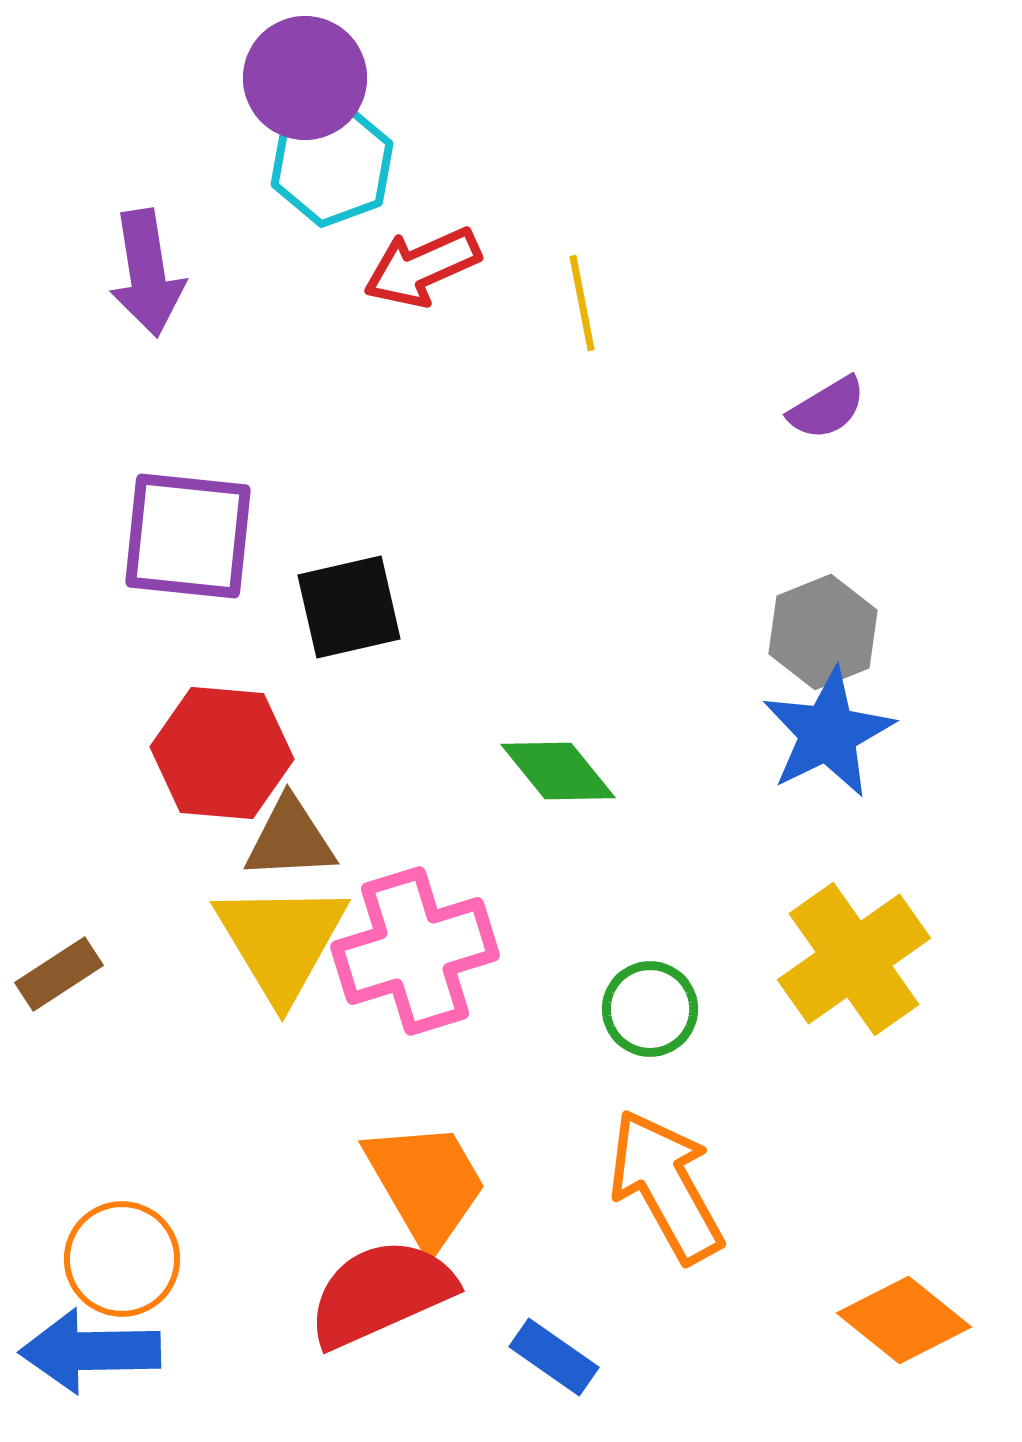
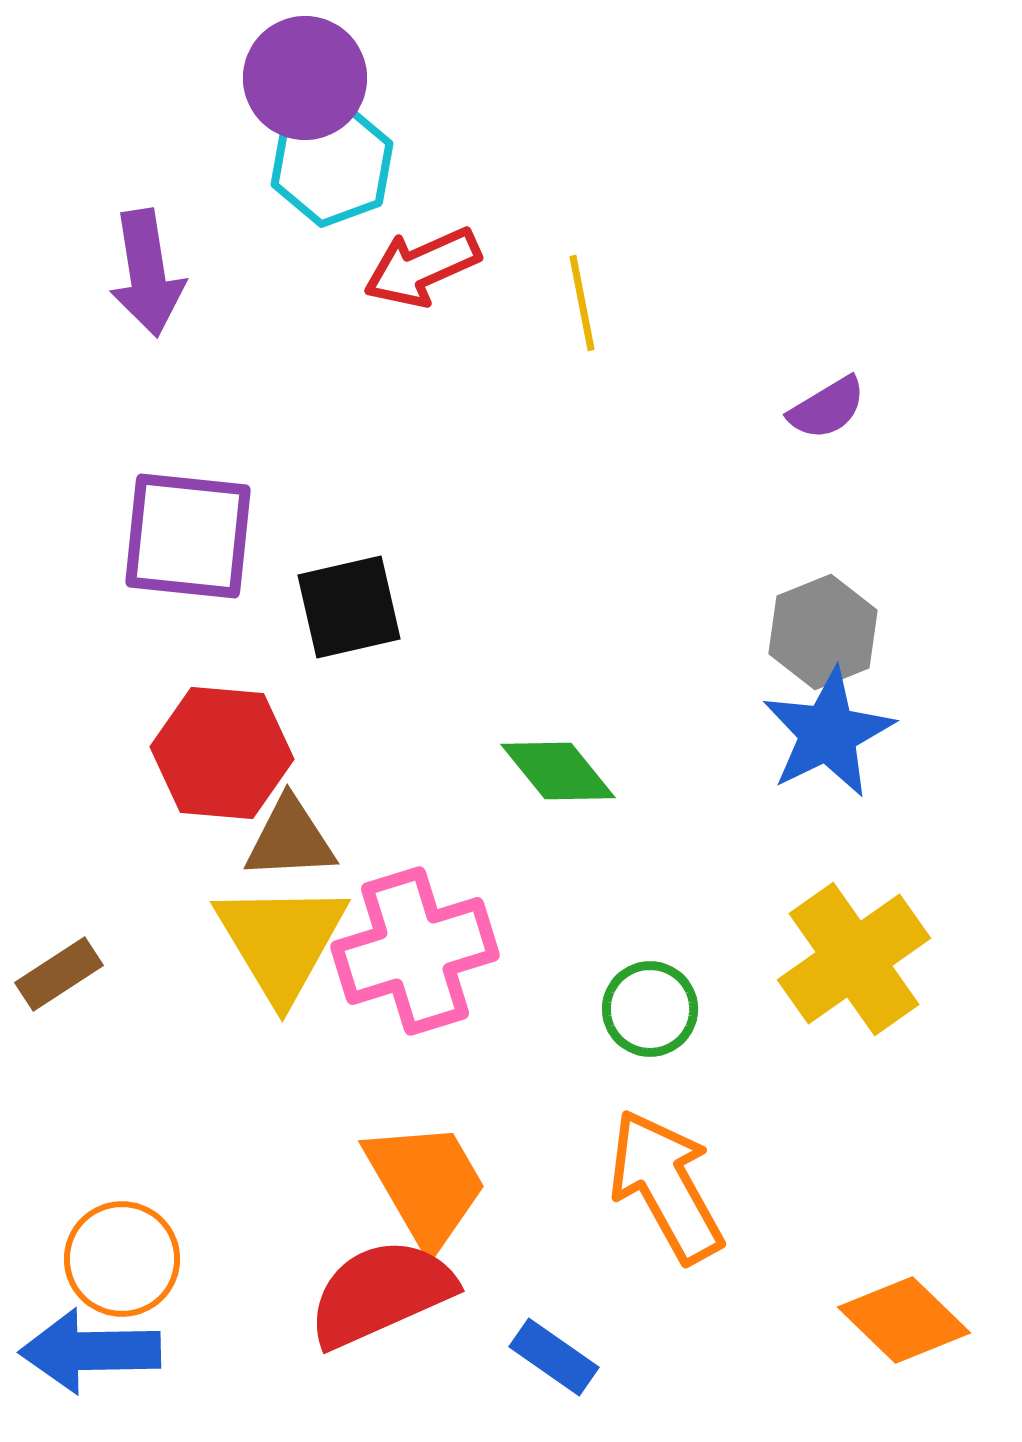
orange diamond: rotated 5 degrees clockwise
